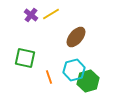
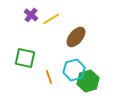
yellow line: moved 5 px down
